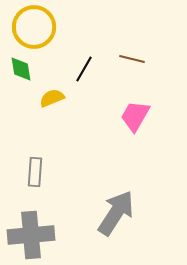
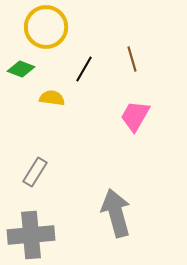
yellow circle: moved 12 px right
brown line: rotated 60 degrees clockwise
green diamond: rotated 60 degrees counterclockwise
yellow semicircle: rotated 30 degrees clockwise
gray rectangle: rotated 28 degrees clockwise
gray arrow: rotated 48 degrees counterclockwise
